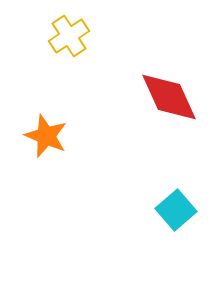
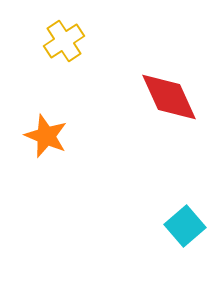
yellow cross: moved 5 px left, 5 px down
cyan square: moved 9 px right, 16 px down
